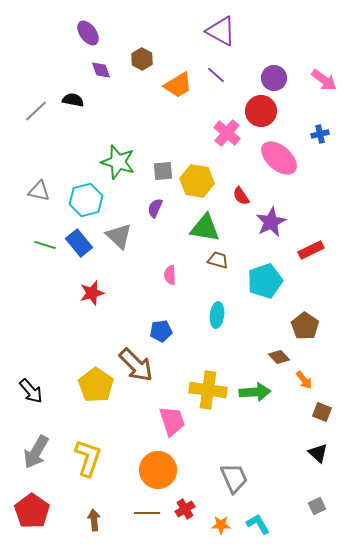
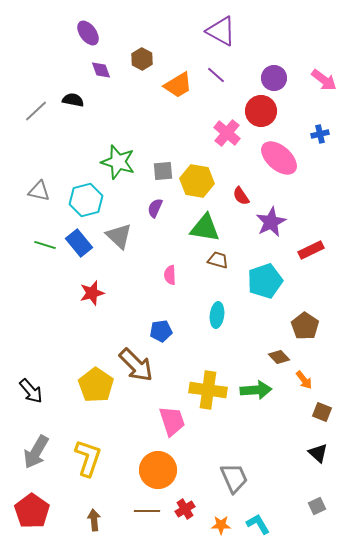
green arrow at (255, 392): moved 1 px right, 2 px up
brown line at (147, 513): moved 2 px up
